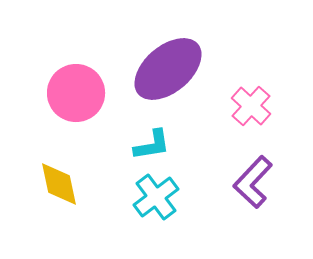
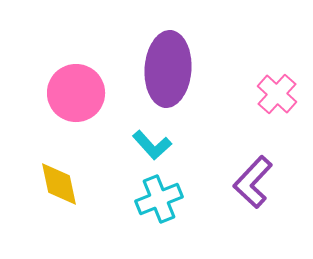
purple ellipse: rotated 46 degrees counterclockwise
pink cross: moved 26 px right, 12 px up
cyan L-shape: rotated 57 degrees clockwise
cyan cross: moved 3 px right, 2 px down; rotated 15 degrees clockwise
